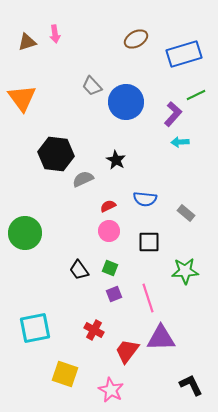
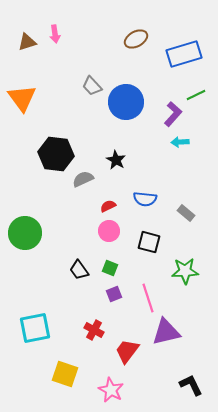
black square: rotated 15 degrees clockwise
purple triangle: moved 5 px right, 6 px up; rotated 12 degrees counterclockwise
